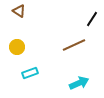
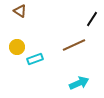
brown triangle: moved 1 px right
cyan rectangle: moved 5 px right, 14 px up
